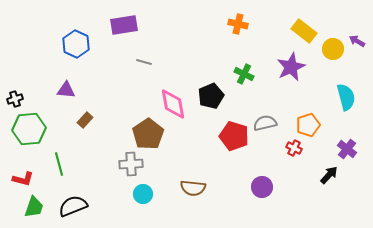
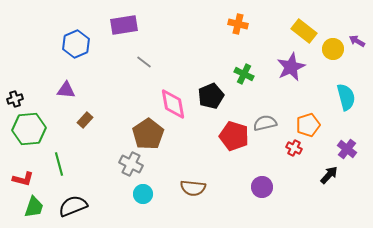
blue hexagon: rotated 12 degrees clockwise
gray line: rotated 21 degrees clockwise
gray cross: rotated 30 degrees clockwise
